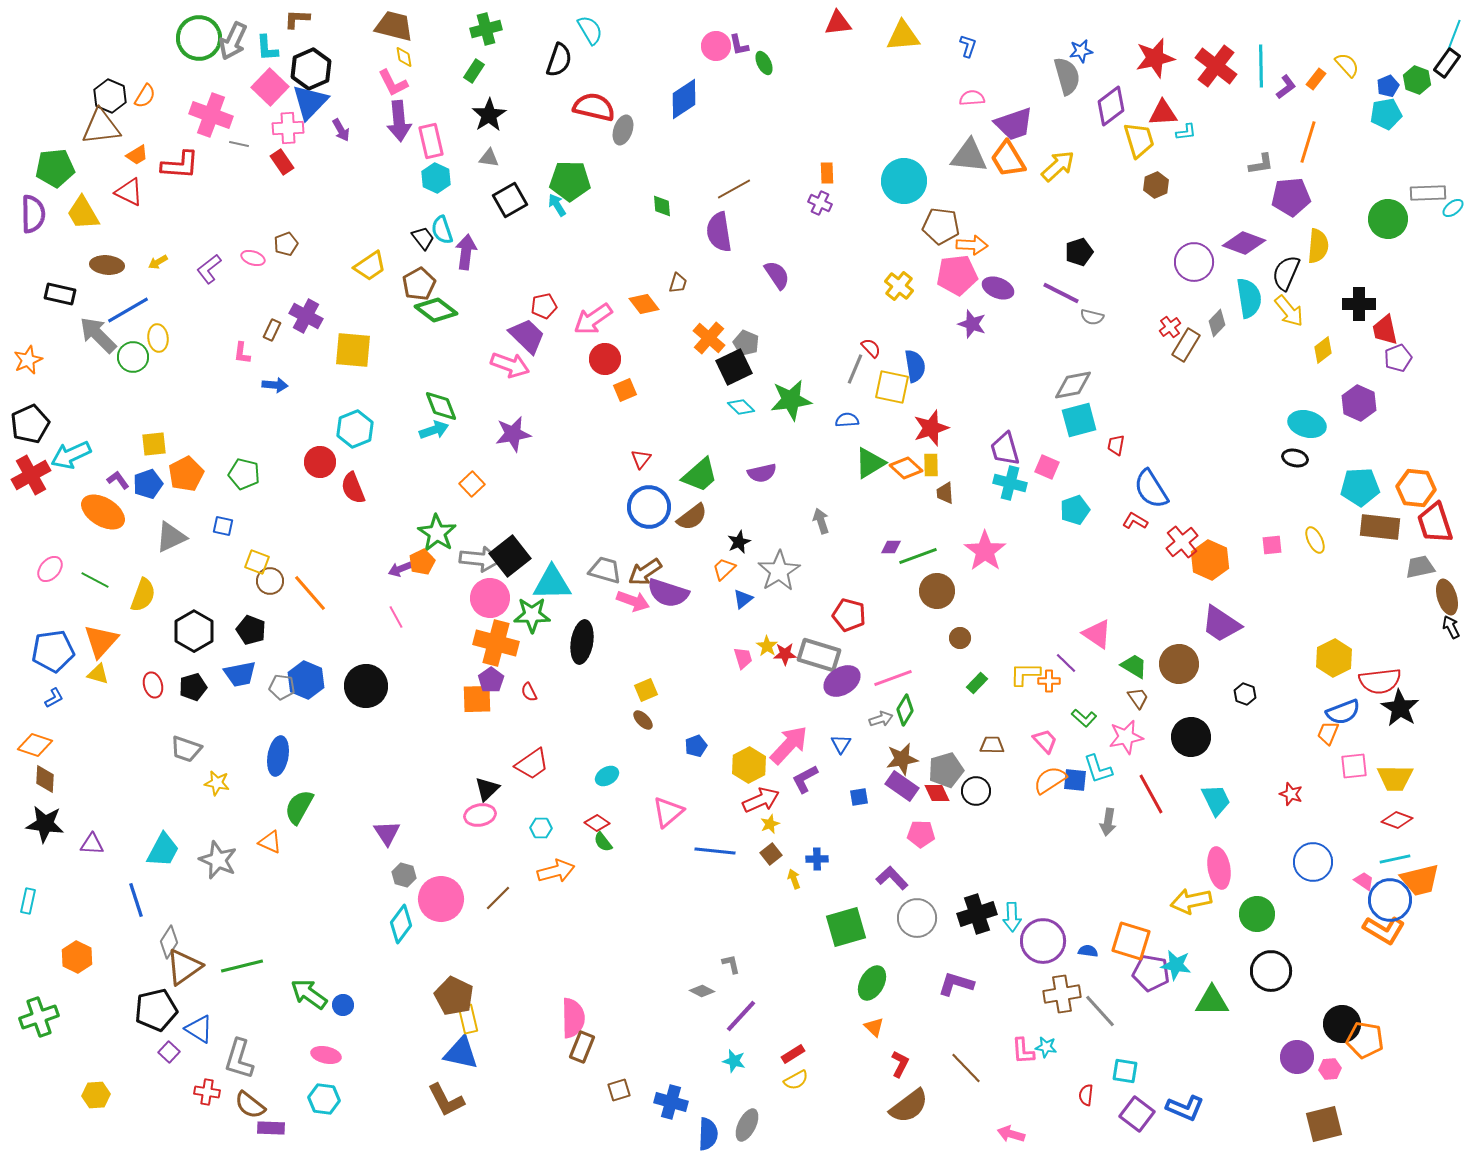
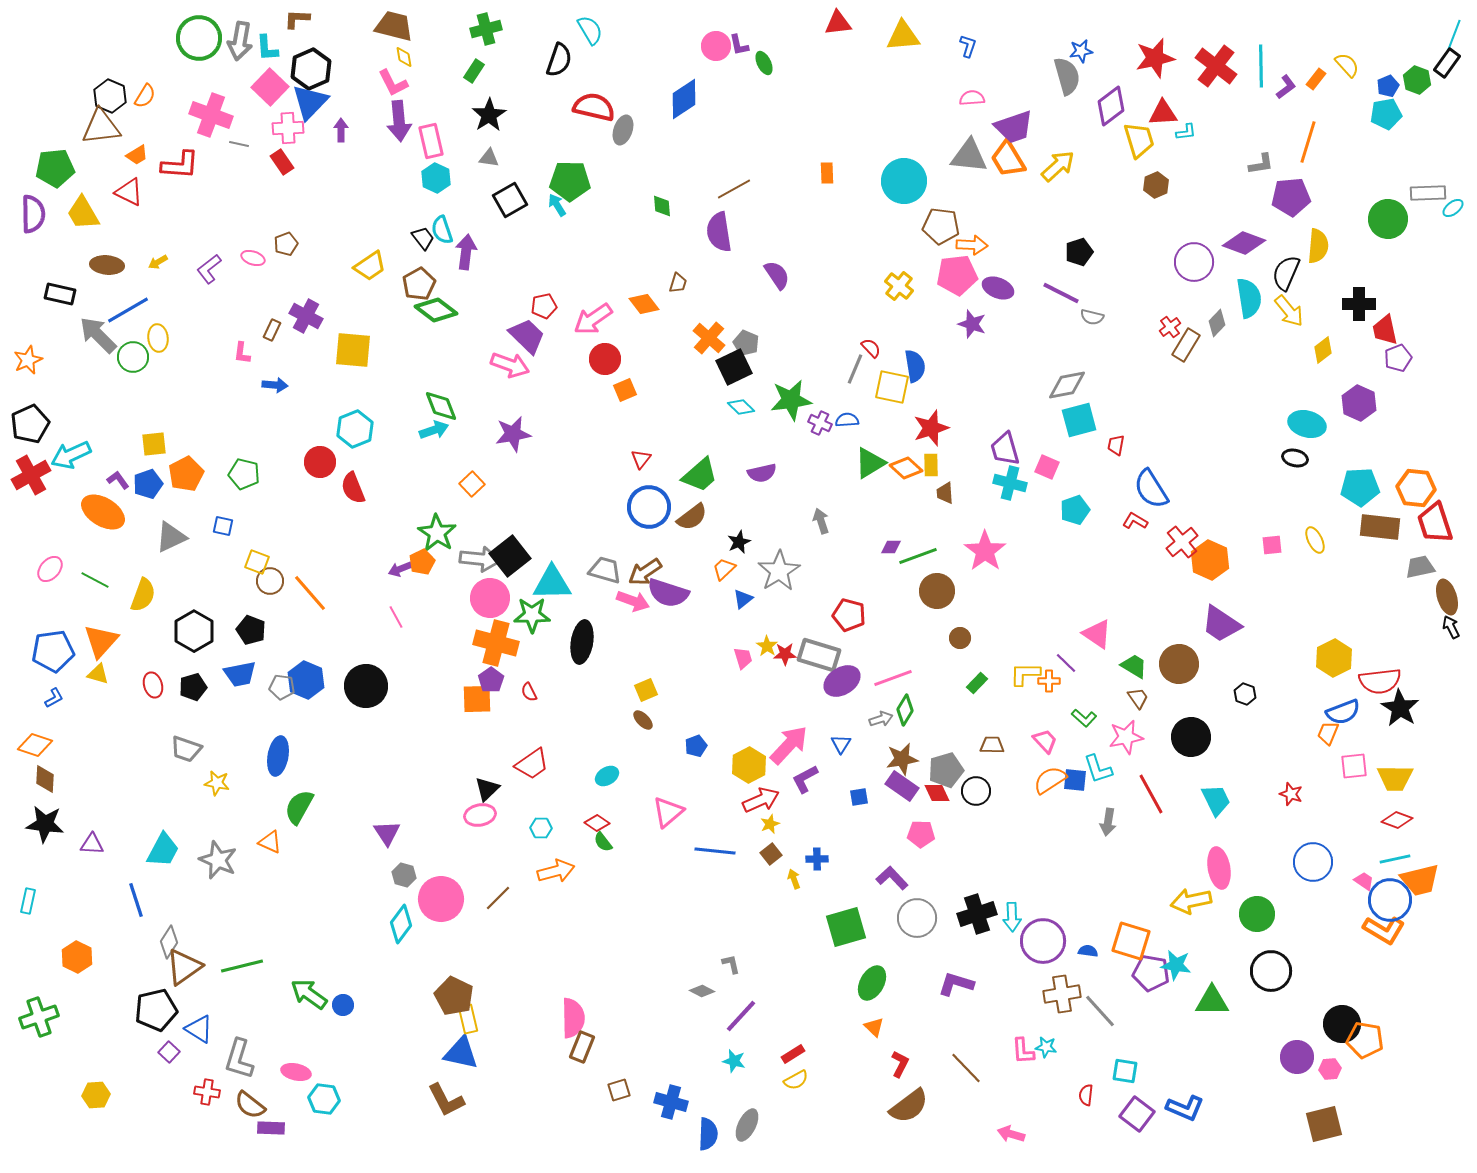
gray arrow at (233, 41): moved 7 px right; rotated 15 degrees counterclockwise
purple trapezoid at (1014, 124): moved 3 px down
purple arrow at (341, 130): rotated 150 degrees counterclockwise
purple cross at (820, 203): moved 220 px down
gray diamond at (1073, 385): moved 6 px left
pink ellipse at (326, 1055): moved 30 px left, 17 px down
